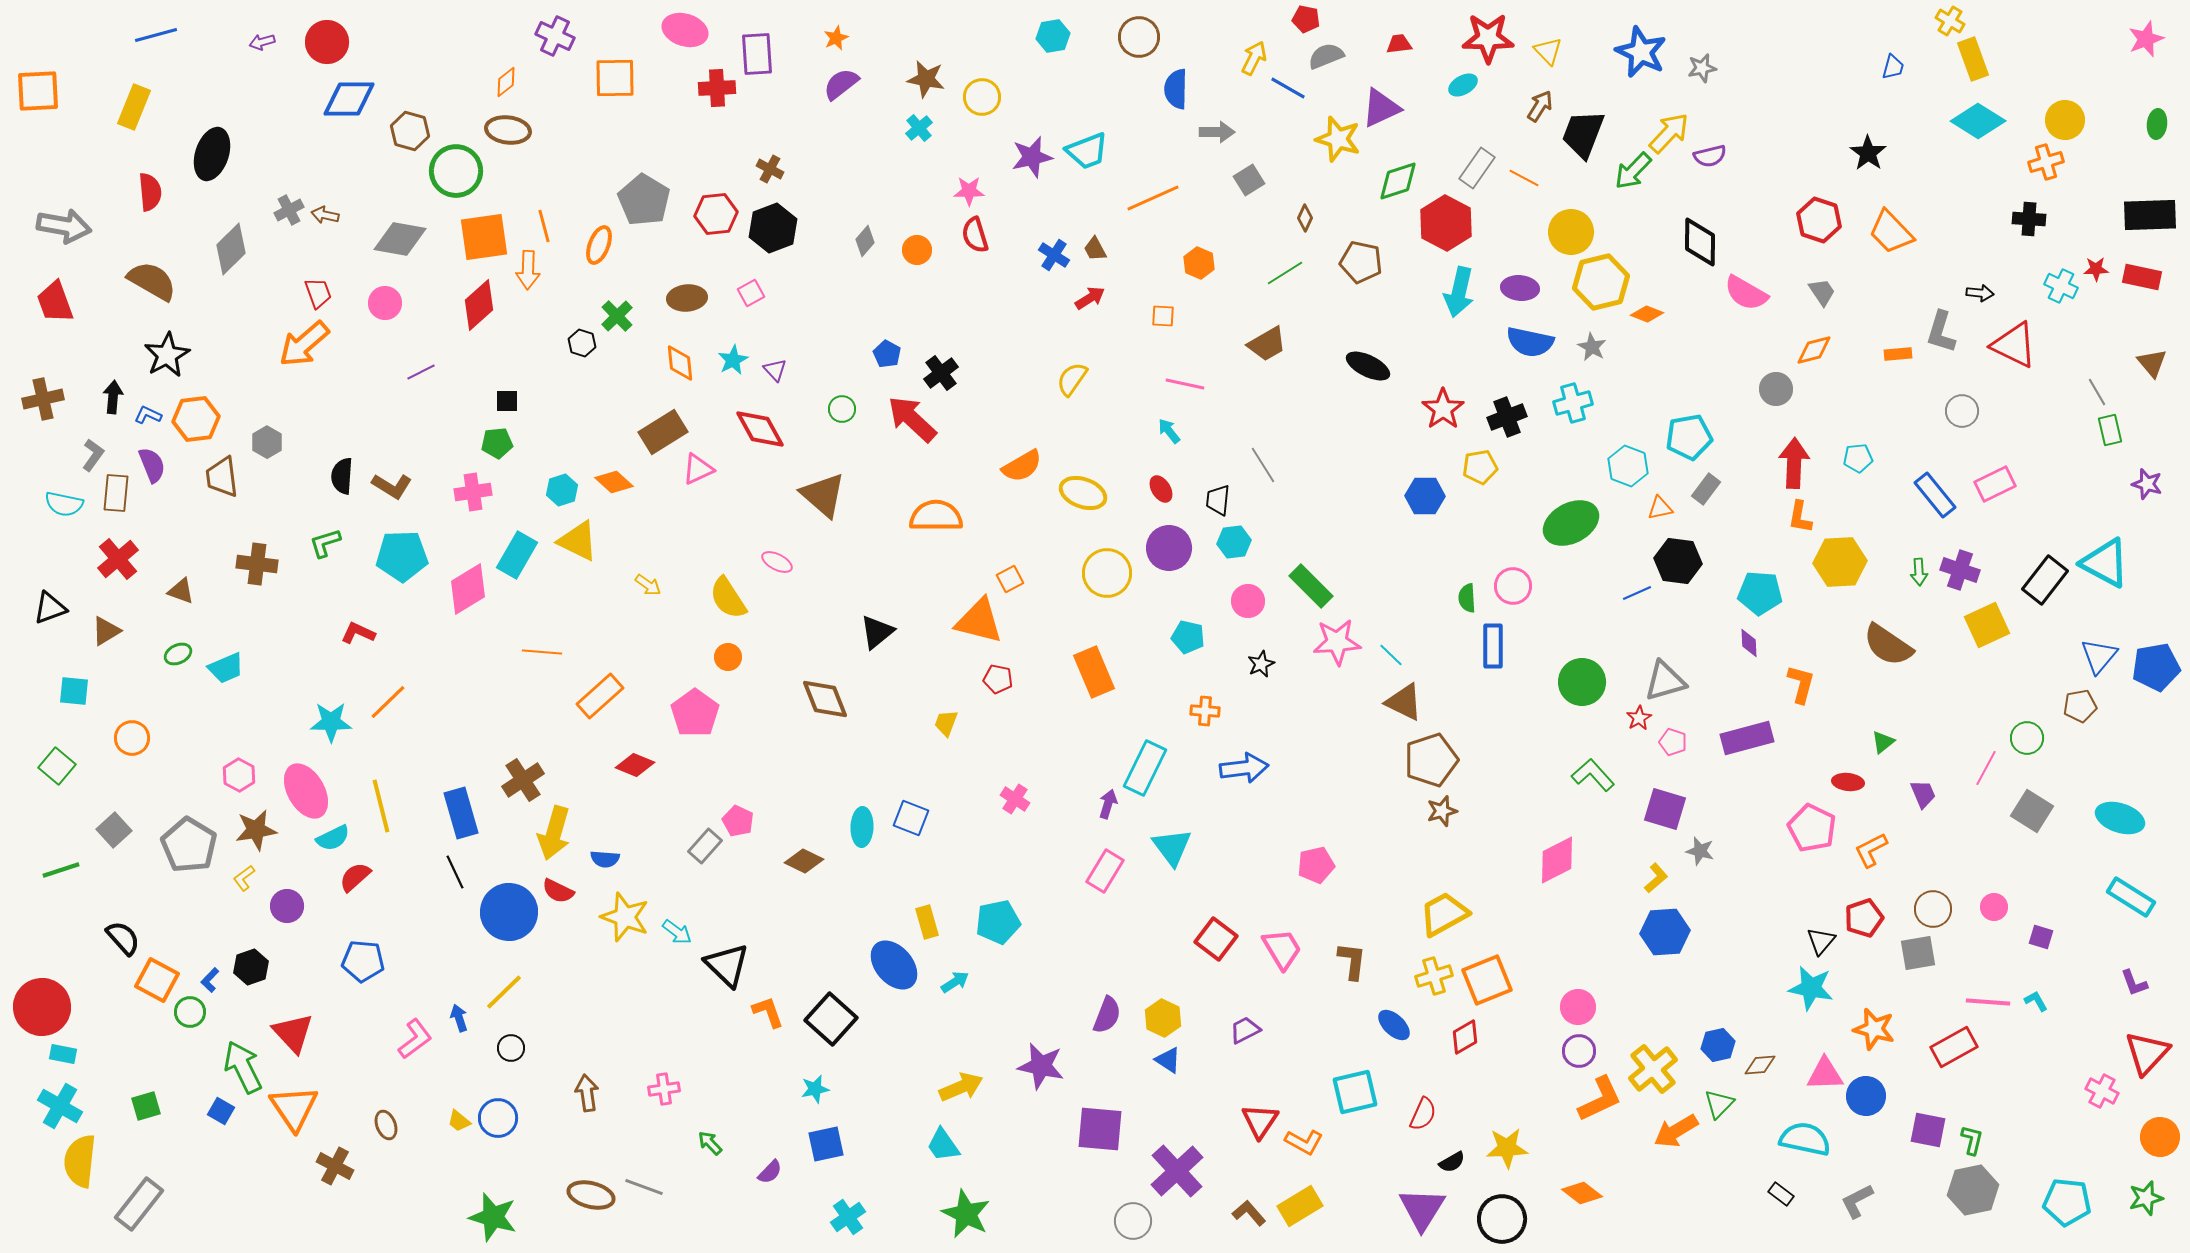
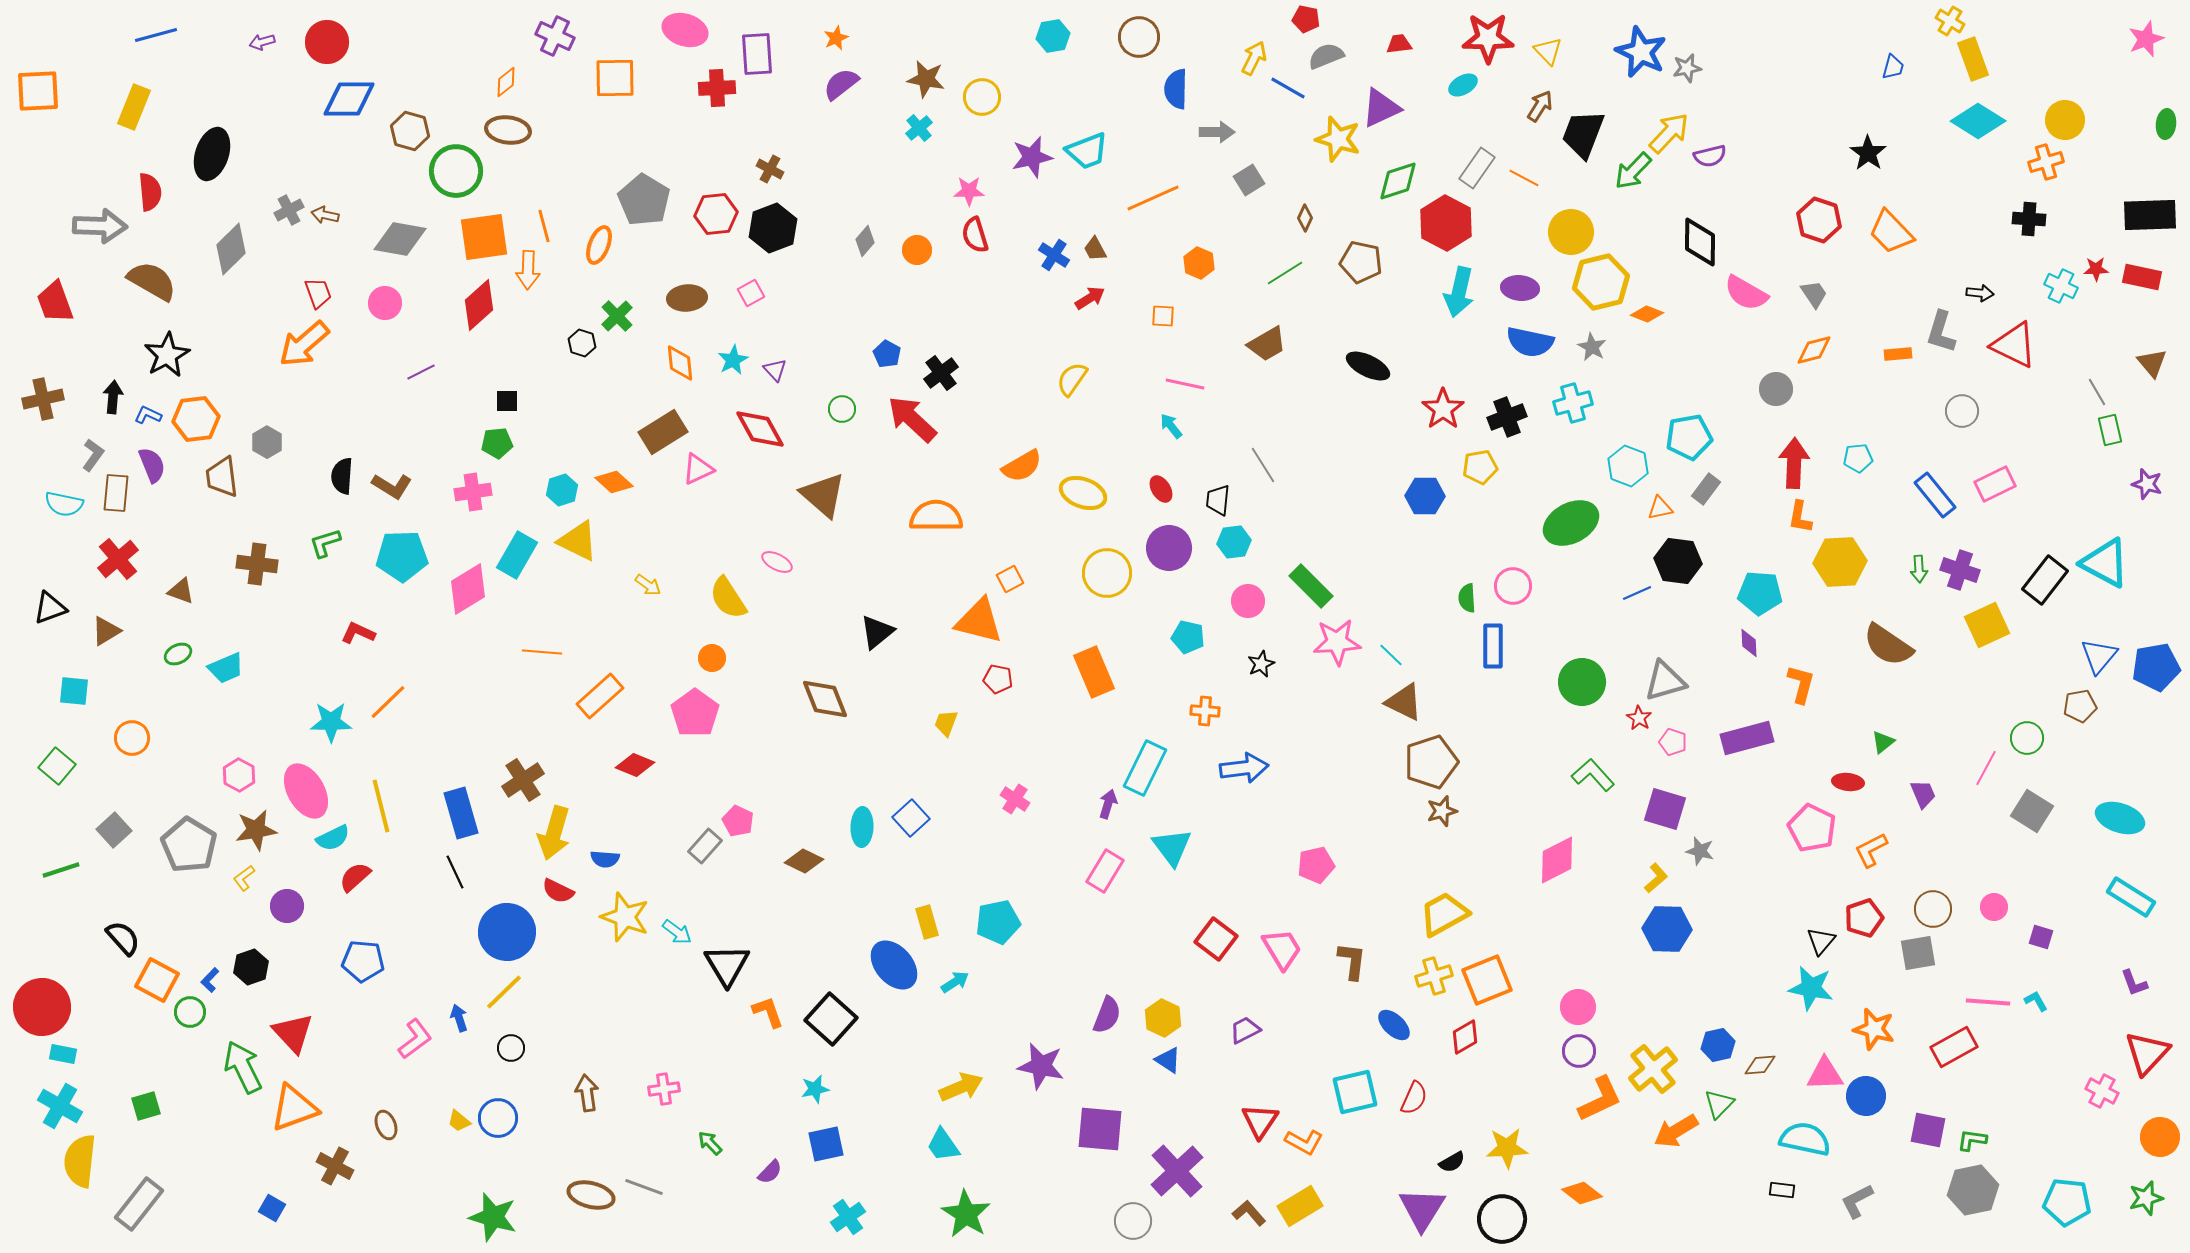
gray star at (1702, 68): moved 15 px left
green ellipse at (2157, 124): moved 9 px right
gray arrow at (64, 226): moved 36 px right; rotated 8 degrees counterclockwise
gray trapezoid at (1822, 292): moved 8 px left, 2 px down
cyan arrow at (1169, 431): moved 2 px right, 5 px up
green arrow at (1919, 572): moved 3 px up
orange circle at (728, 657): moved 16 px left, 1 px down
red star at (1639, 718): rotated 10 degrees counterclockwise
brown pentagon at (1431, 760): moved 2 px down
blue square at (911, 818): rotated 27 degrees clockwise
blue circle at (509, 912): moved 2 px left, 20 px down
blue hexagon at (1665, 932): moved 2 px right, 3 px up; rotated 6 degrees clockwise
black triangle at (727, 965): rotated 15 degrees clockwise
orange triangle at (294, 1108): rotated 44 degrees clockwise
blue square at (221, 1111): moved 51 px right, 97 px down
red semicircle at (1423, 1114): moved 9 px left, 16 px up
green L-shape at (1972, 1140): rotated 96 degrees counterclockwise
black rectangle at (1781, 1194): moved 1 px right, 4 px up; rotated 30 degrees counterclockwise
green star at (966, 1214): rotated 6 degrees clockwise
